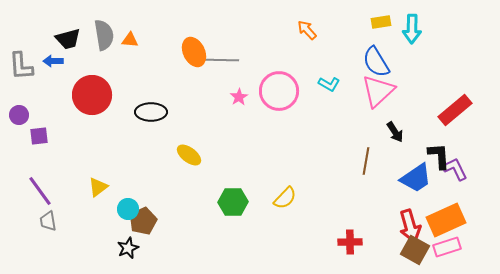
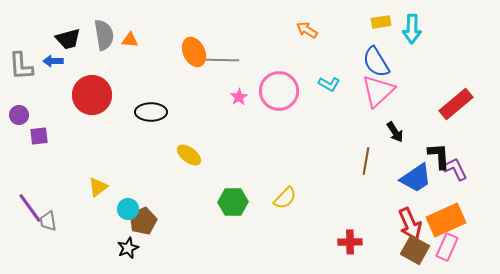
orange arrow: rotated 15 degrees counterclockwise
red rectangle: moved 1 px right, 6 px up
purple line: moved 10 px left, 17 px down
red arrow: moved 2 px up; rotated 8 degrees counterclockwise
pink rectangle: rotated 48 degrees counterclockwise
